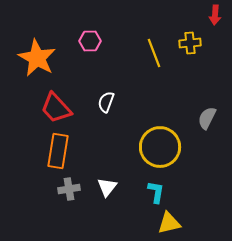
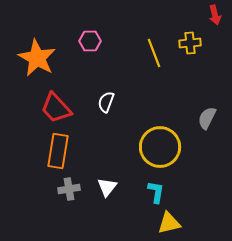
red arrow: rotated 18 degrees counterclockwise
